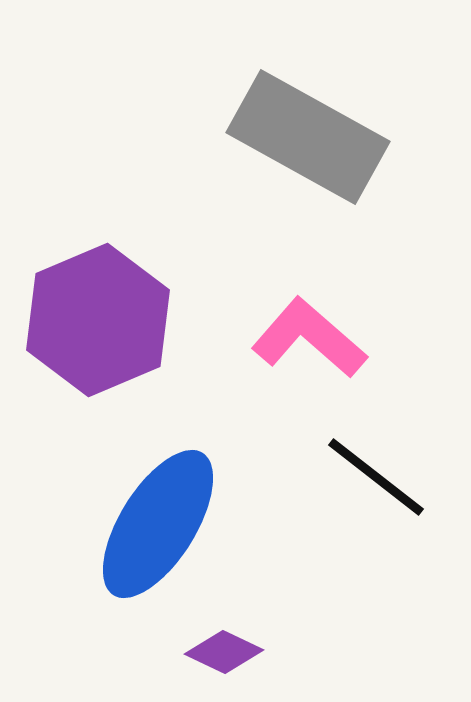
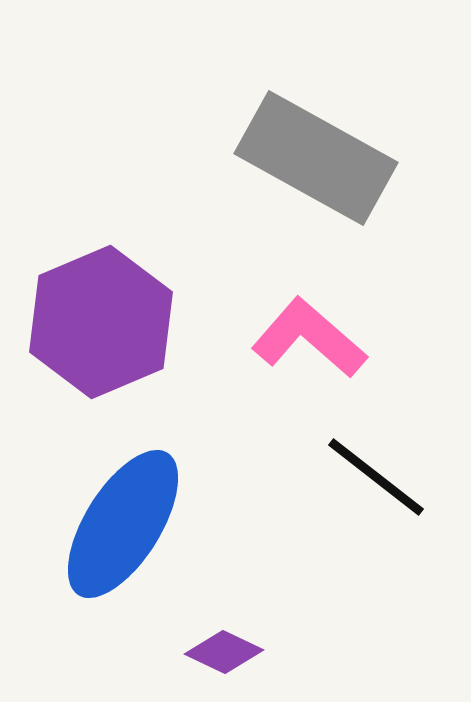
gray rectangle: moved 8 px right, 21 px down
purple hexagon: moved 3 px right, 2 px down
blue ellipse: moved 35 px left
